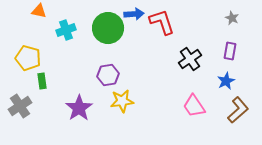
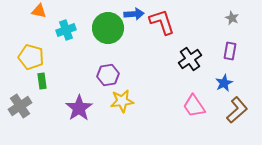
yellow pentagon: moved 3 px right, 1 px up
blue star: moved 2 px left, 2 px down
brown L-shape: moved 1 px left
